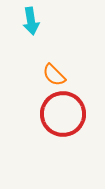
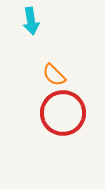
red circle: moved 1 px up
